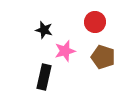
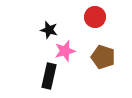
red circle: moved 5 px up
black star: moved 5 px right
black rectangle: moved 5 px right, 1 px up
